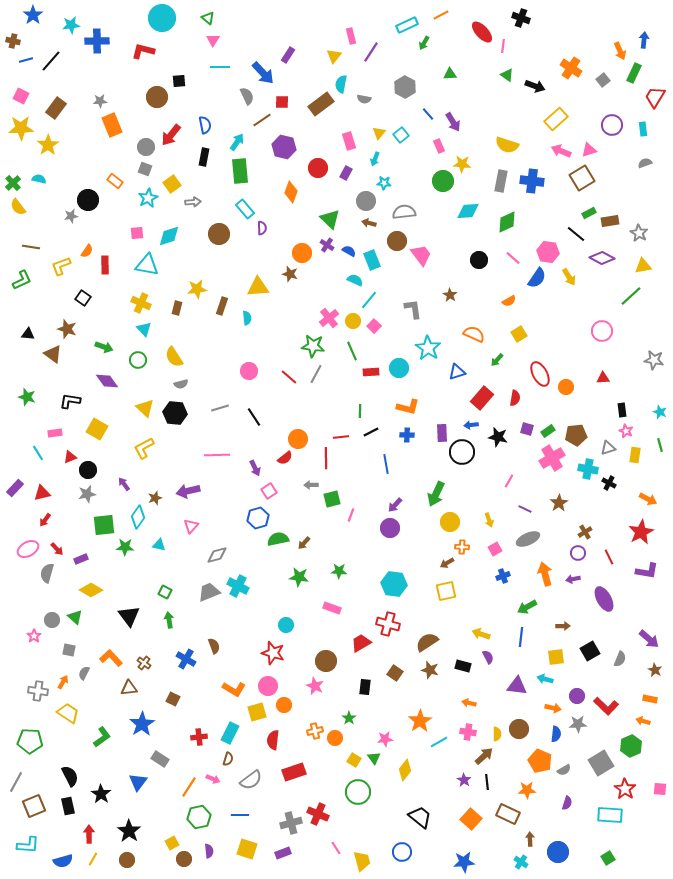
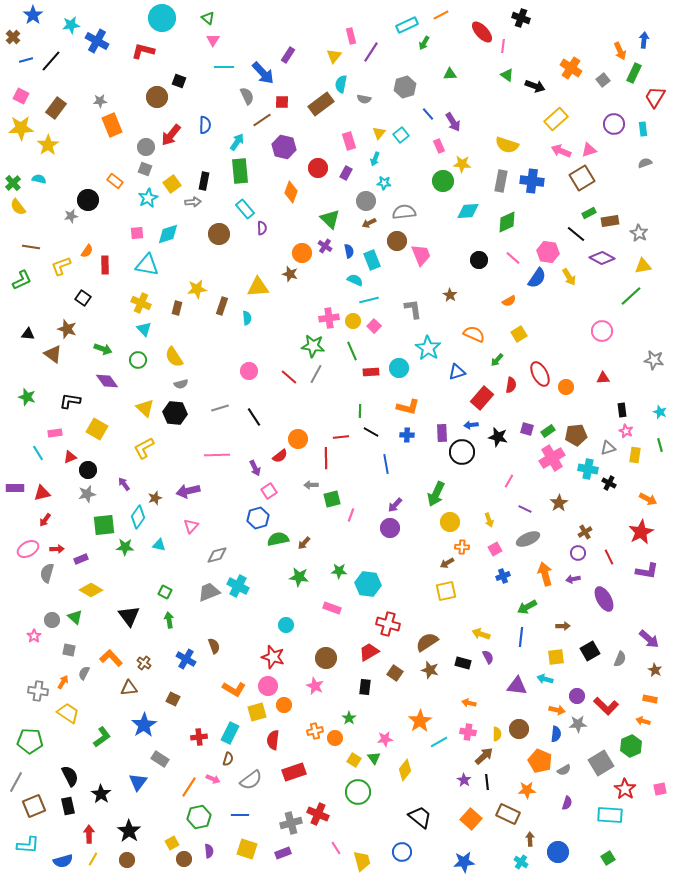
brown cross at (13, 41): moved 4 px up; rotated 32 degrees clockwise
blue cross at (97, 41): rotated 30 degrees clockwise
cyan line at (220, 67): moved 4 px right
black square at (179, 81): rotated 24 degrees clockwise
gray hexagon at (405, 87): rotated 15 degrees clockwise
blue semicircle at (205, 125): rotated 12 degrees clockwise
purple circle at (612, 125): moved 2 px right, 1 px up
black rectangle at (204, 157): moved 24 px down
brown arrow at (369, 223): rotated 40 degrees counterclockwise
cyan diamond at (169, 236): moved 1 px left, 2 px up
purple cross at (327, 245): moved 2 px left, 1 px down
blue semicircle at (349, 251): rotated 48 degrees clockwise
pink trapezoid at (421, 255): rotated 15 degrees clockwise
cyan line at (369, 300): rotated 36 degrees clockwise
pink cross at (329, 318): rotated 30 degrees clockwise
green arrow at (104, 347): moved 1 px left, 2 px down
red semicircle at (515, 398): moved 4 px left, 13 px up
black line at (371, 432): rotated 56 degrees clockwise
red semicircle at (285, 458): moved 5 px left, 2 px up
purple rectangle at (15, 488): rotated 48 degrees clockwise
red arrow at (57, 549): rotated 48 degrees counterclockwise
cyan hexagon at (394, 584): moved 26 px left
red trapezoid at (361, 643): moved 8 px right, 9 px down
red star at (273, 653): moved 4 px down
brown circle at (326, 661): moved 3 px up
black rectangle at (463, 666): moved 3 px up
orange arrow at (553, 708): moved 4 px right, 2 px down
blue star at (142, 724): moved 2 px right, 1 px down
pink square at (660, 789): rotated 16 degrees counterclockwise
